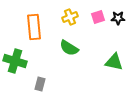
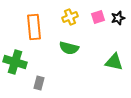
black star: rotated 16 degrees counterclockwise
green semicircle: rotated 18 degrees counterclockwise
green cross: moved 1 px down
gray rectangle: moved 1 px left, 1 px up
